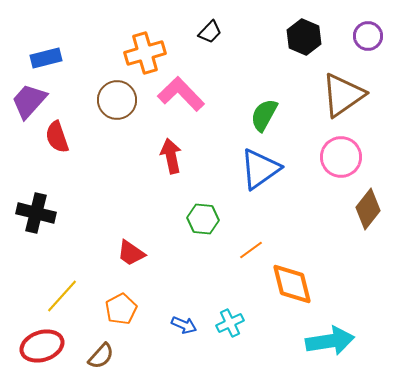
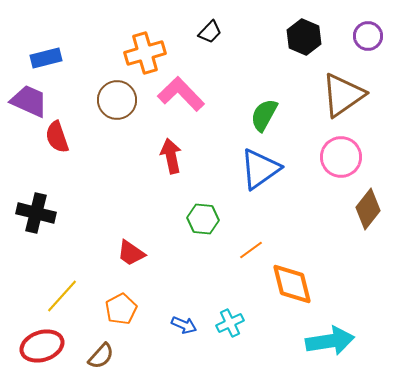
purple trapezoid: rotated 72 degrees clockwise
